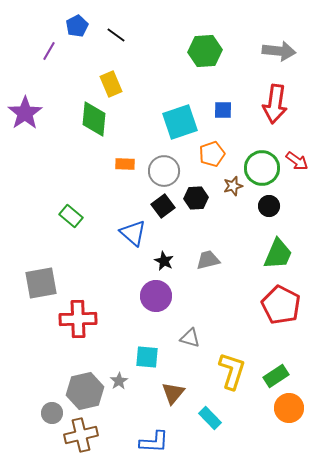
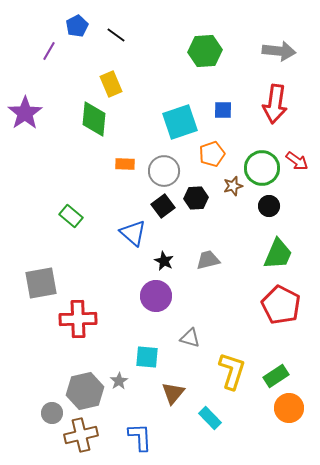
blue L-shape at (154, 442): moved 14 px left, 5 px up; rotated 96 degrees counterclockwise
